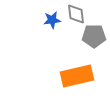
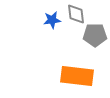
gray pentagon: moved 1 px right, 1 px up
orange rectangle: rotated 20 degrees clockwise
